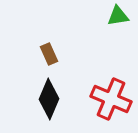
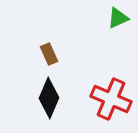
green triangle: moved 2 px down; rotated 15 degrees counterclockwise
black diamond: moved 1 px up
